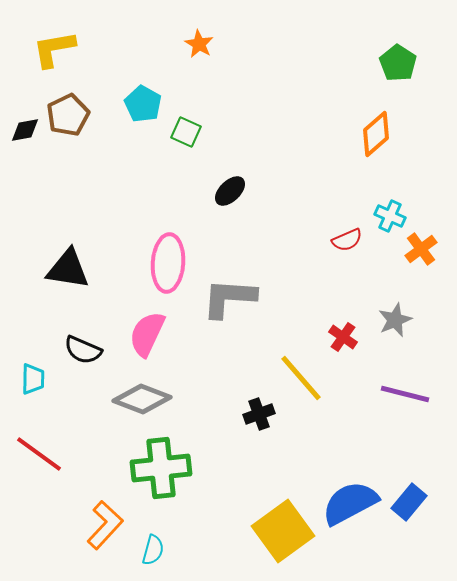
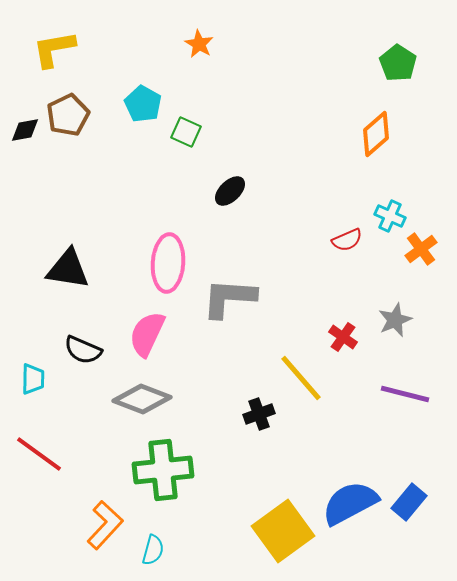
green cross: moved 2 px right, 2 px down
